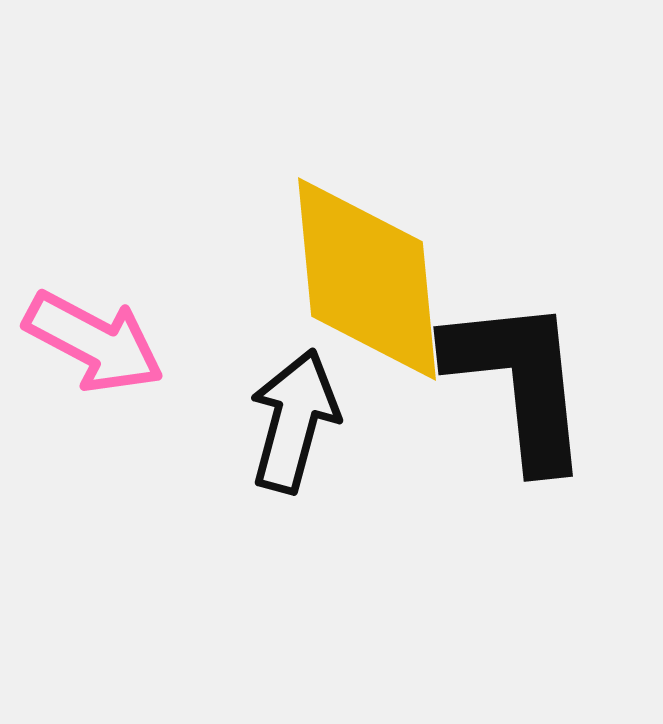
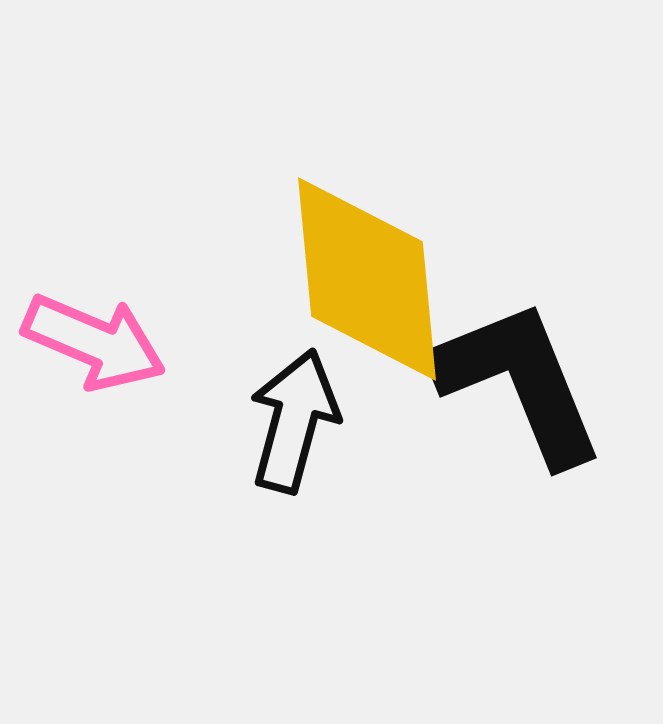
pink arrow: rotated 5 degrees counterclockwise
black L-shape: rotated 16 degrees counterclockwise
